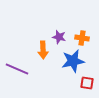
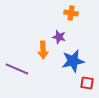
orange cross: moved 11 px left, 25 px up
